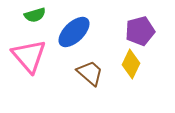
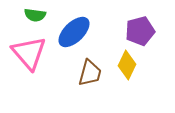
green semicircle: rotated 25 degrees clockwise
pink triangle: moved 3 px up
yellow diamond: moved 4 px left, 1 px down
brown trapezoid: rotated 64 degrees clockwise
